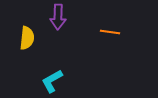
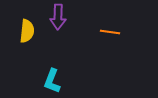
yellow semicircle: moved 7 px up
cyan L-shape: rotated 40 degrees counterclockwise
